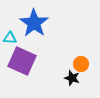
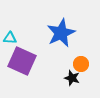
blue star: moved 27 px right, 10 px down; rotated 12 degrees clockwise
